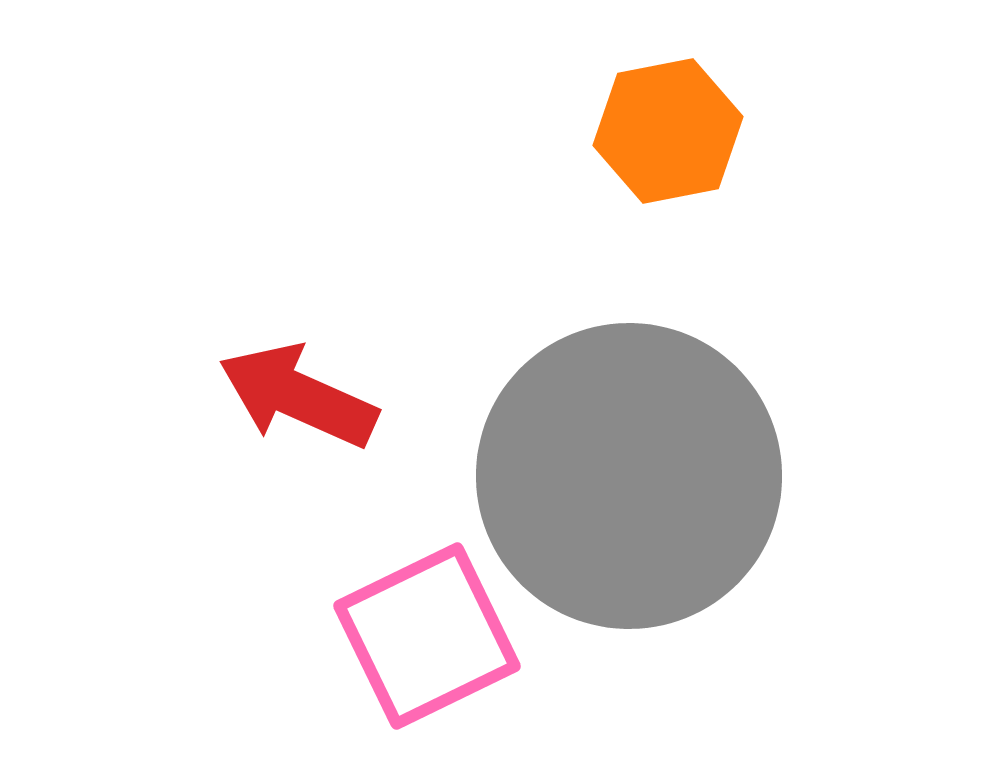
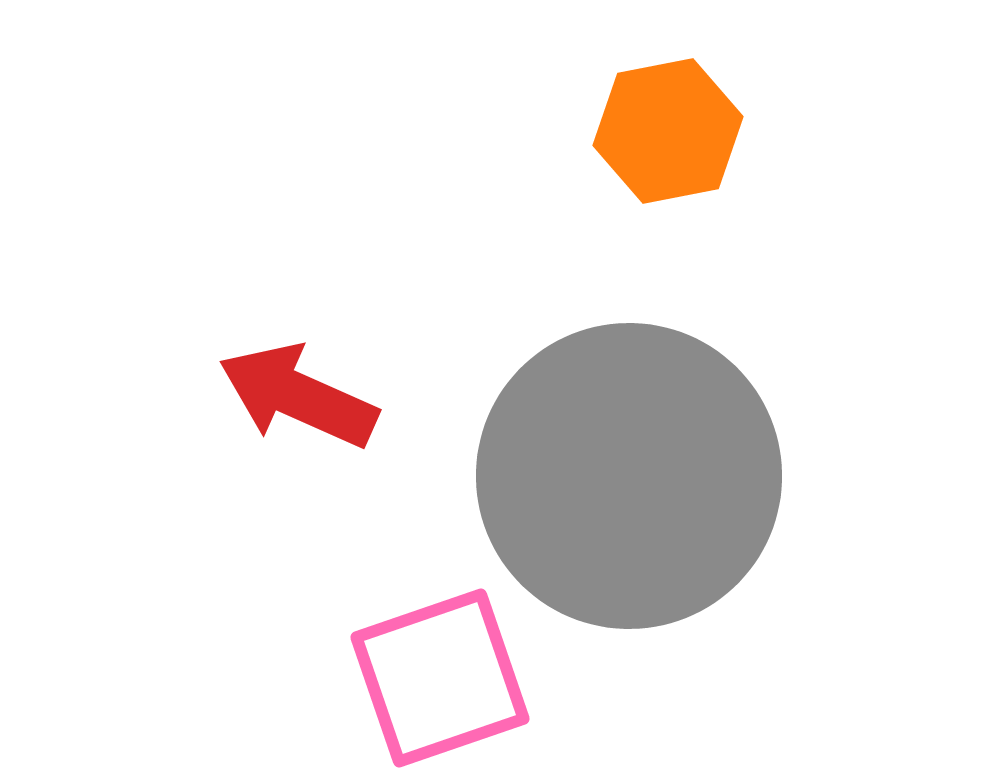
pink square: moved 13 px right, 42 px down; rotated 7 degrees clockwise
